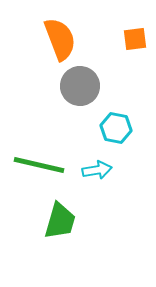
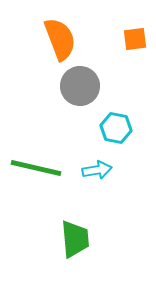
green line: moved 3 px left, 3 px down
green trapezoid: moved 15 px right, 18 px down; rotated 21 degrees counterclockwise
